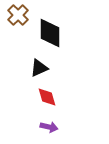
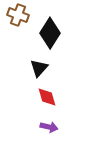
brown cross: rotated 25 degrees counterclockwise
black diamond: rotated 32 degrees clockwise
black triangle: rotated 24 degrees counterclockwise
